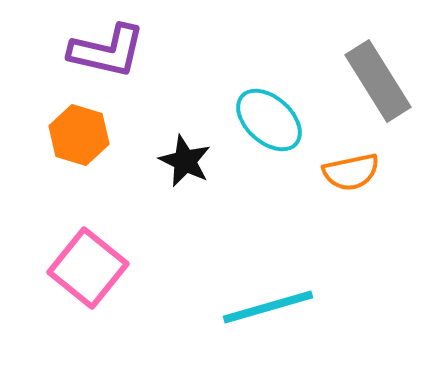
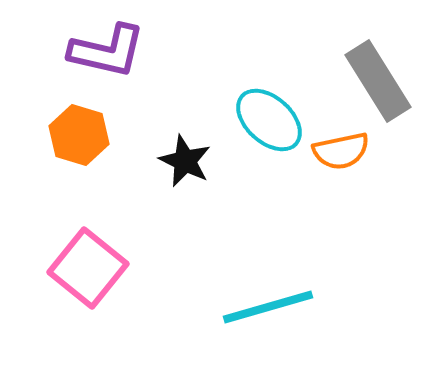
orange semicircle: moved 10 px left, 21 px up
